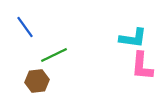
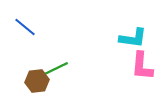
blue line: rotated 15 degrees counterclockwise
green line: moved 1 px right, 14 px down
